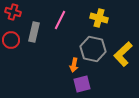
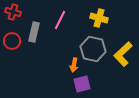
red circle: moved 1 px right, 1 px down
